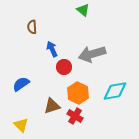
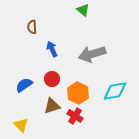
red circle: moved 12 px left, 12 px down
blue semicircle: moved 3 px right, 1 px down
